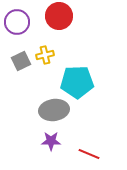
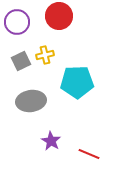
gray ellipse: moved 23 px left, 9 px up
purple star: rotated 30 degrees clockwise
